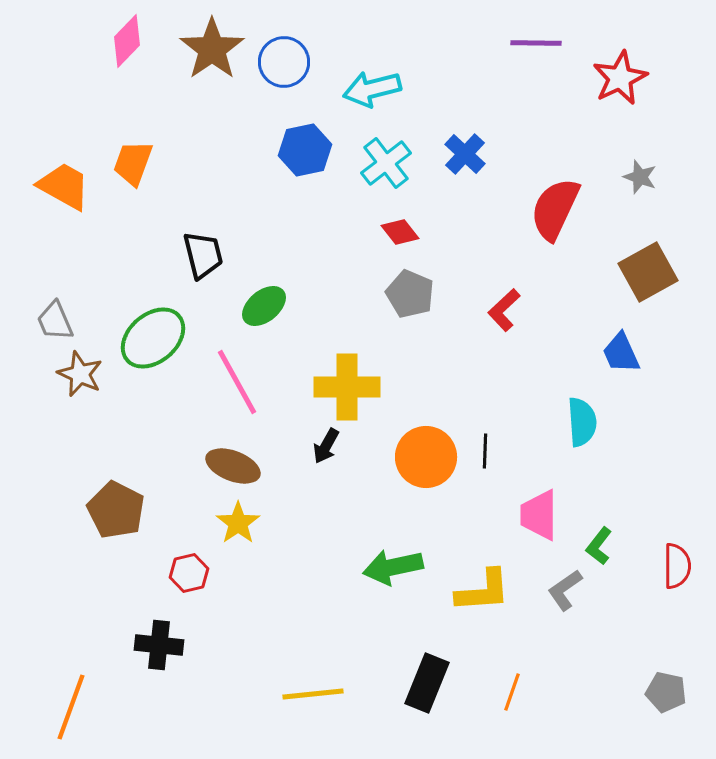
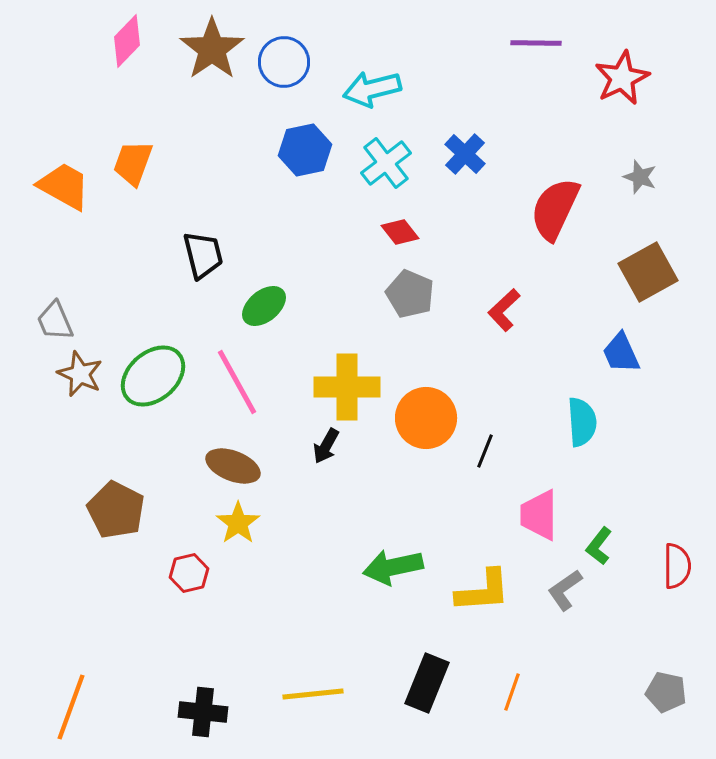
red star at (620, 78): moved 2 px right
green ellipse at (153, 338): moved 38 px down
black line at (485, 451): rotated 20 degrees clockwise
orange circle at (426, 457): moved 39 px up
black cross at (159, 645): moved 44 px right, 67 px down
